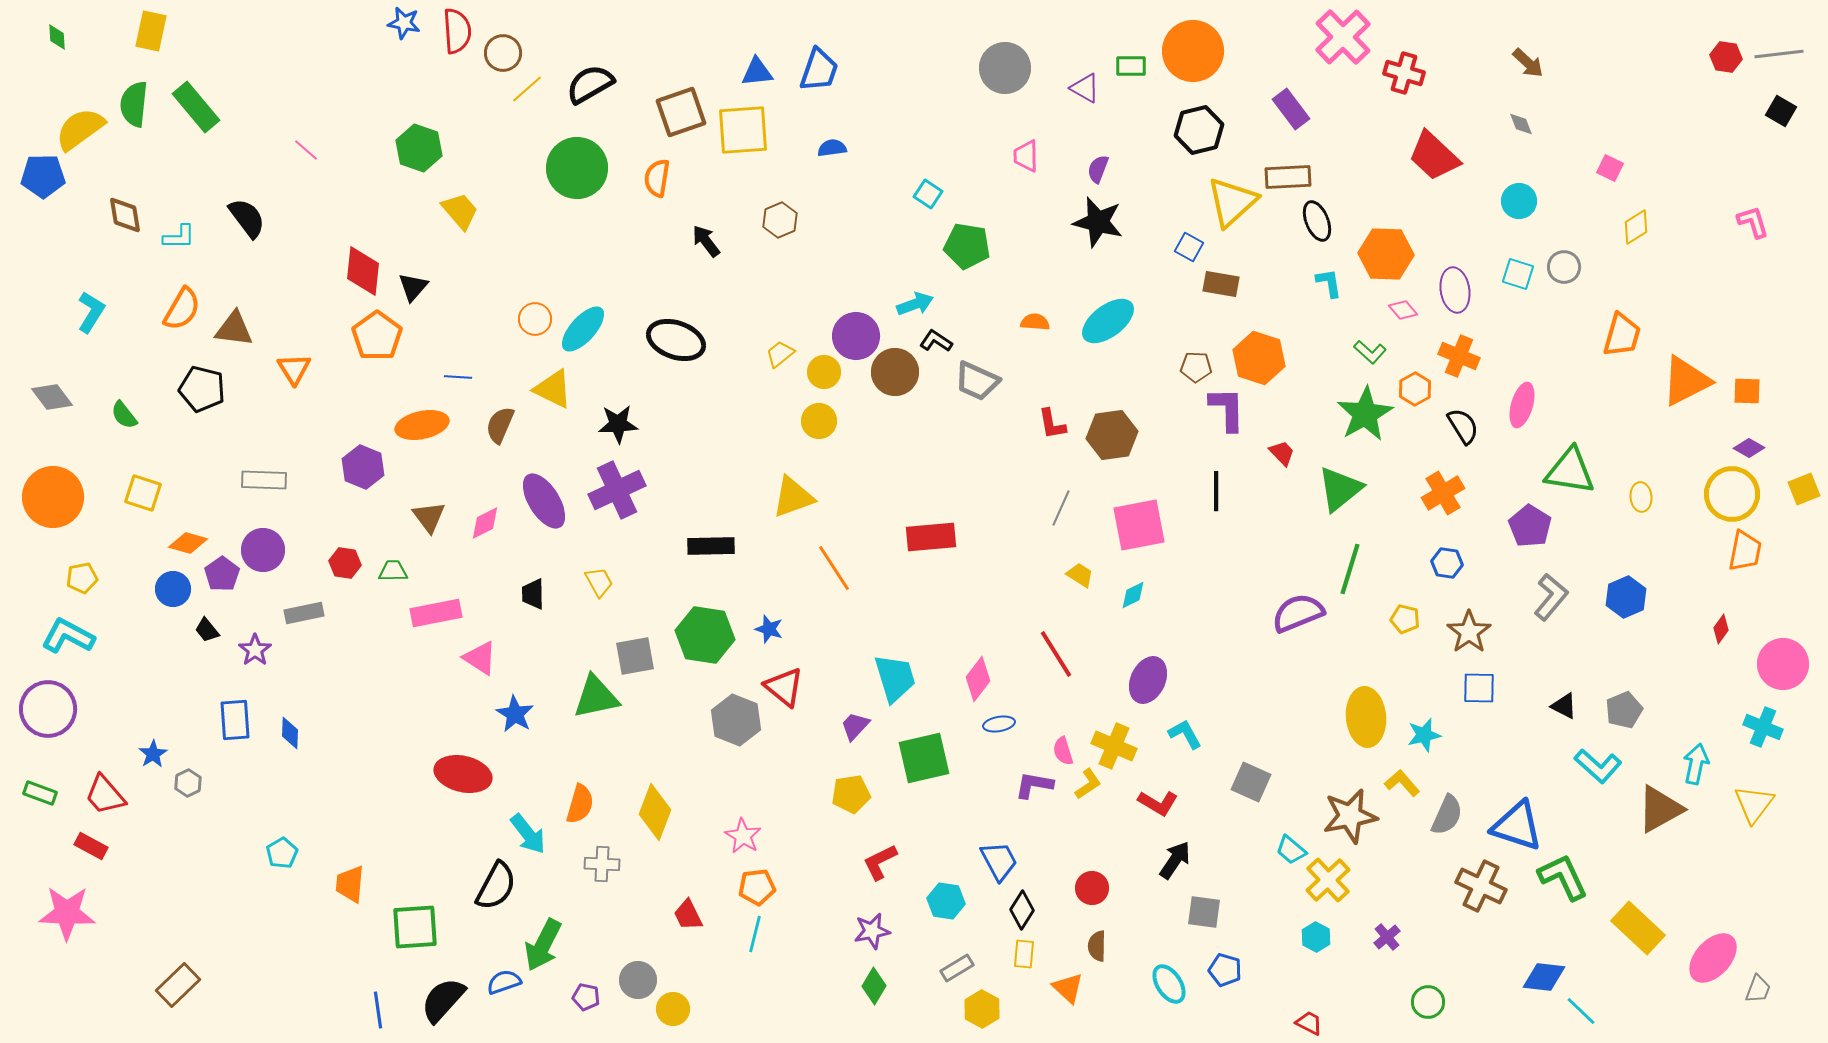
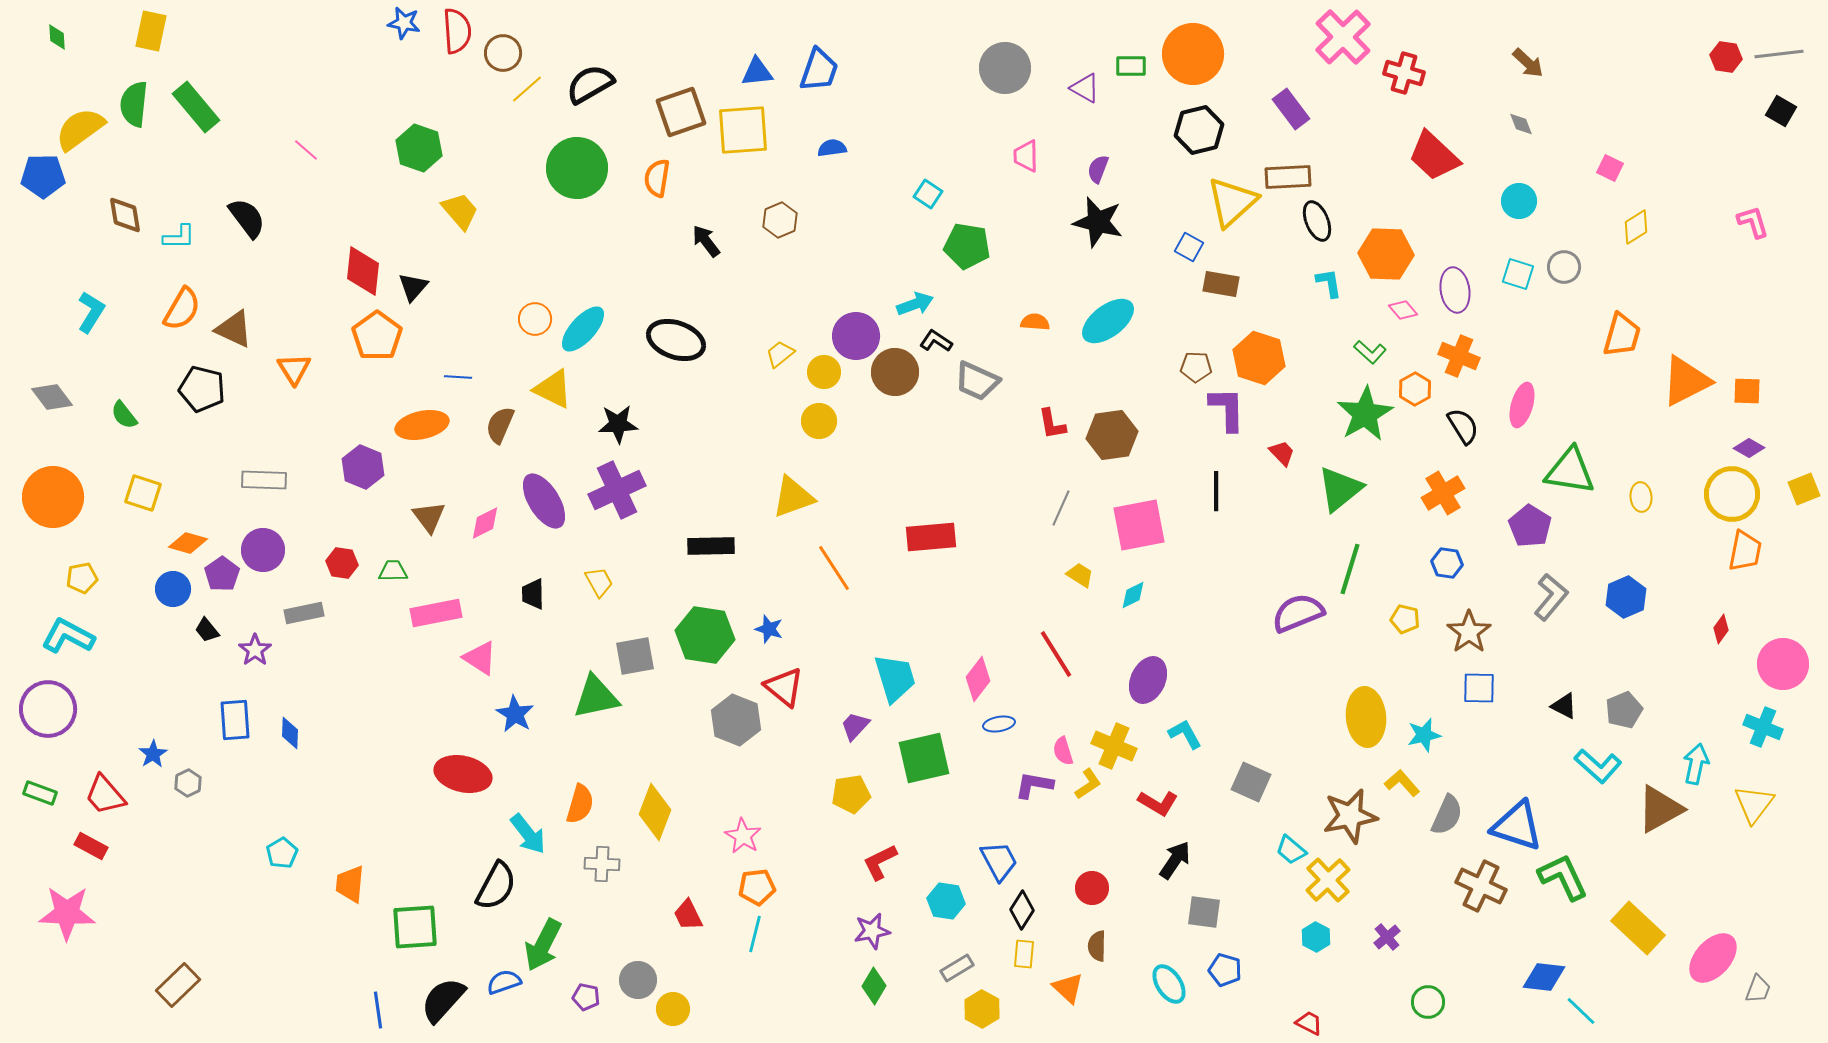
orange circle at (1193, 51): moved 3 px down
brown triangle at (234, 329): rotated 18 degrees clockwise
red hexagon at (345, 563): moved 3 px left
